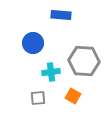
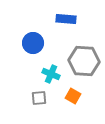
blue rectangle: moved 5 px right, 4 px down
cyan cross: moved 2 px down; rotated 30 degrees clockwise
gray square: moved 1 px right
